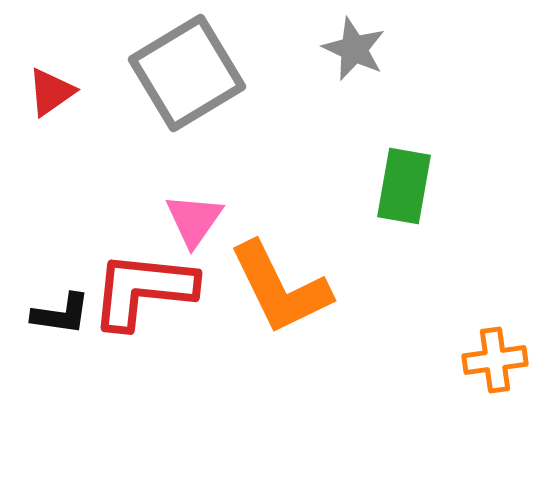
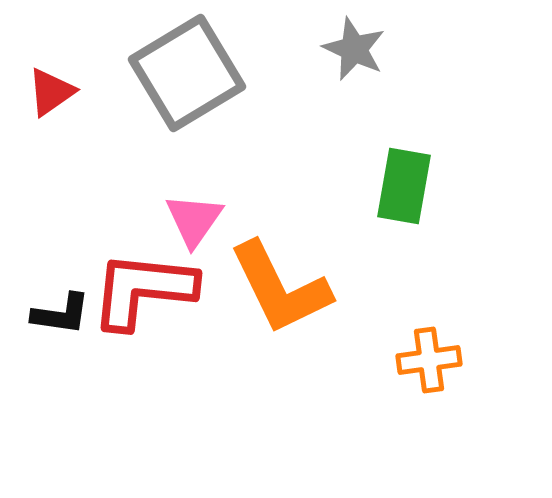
orange cross: moved 66 px left
